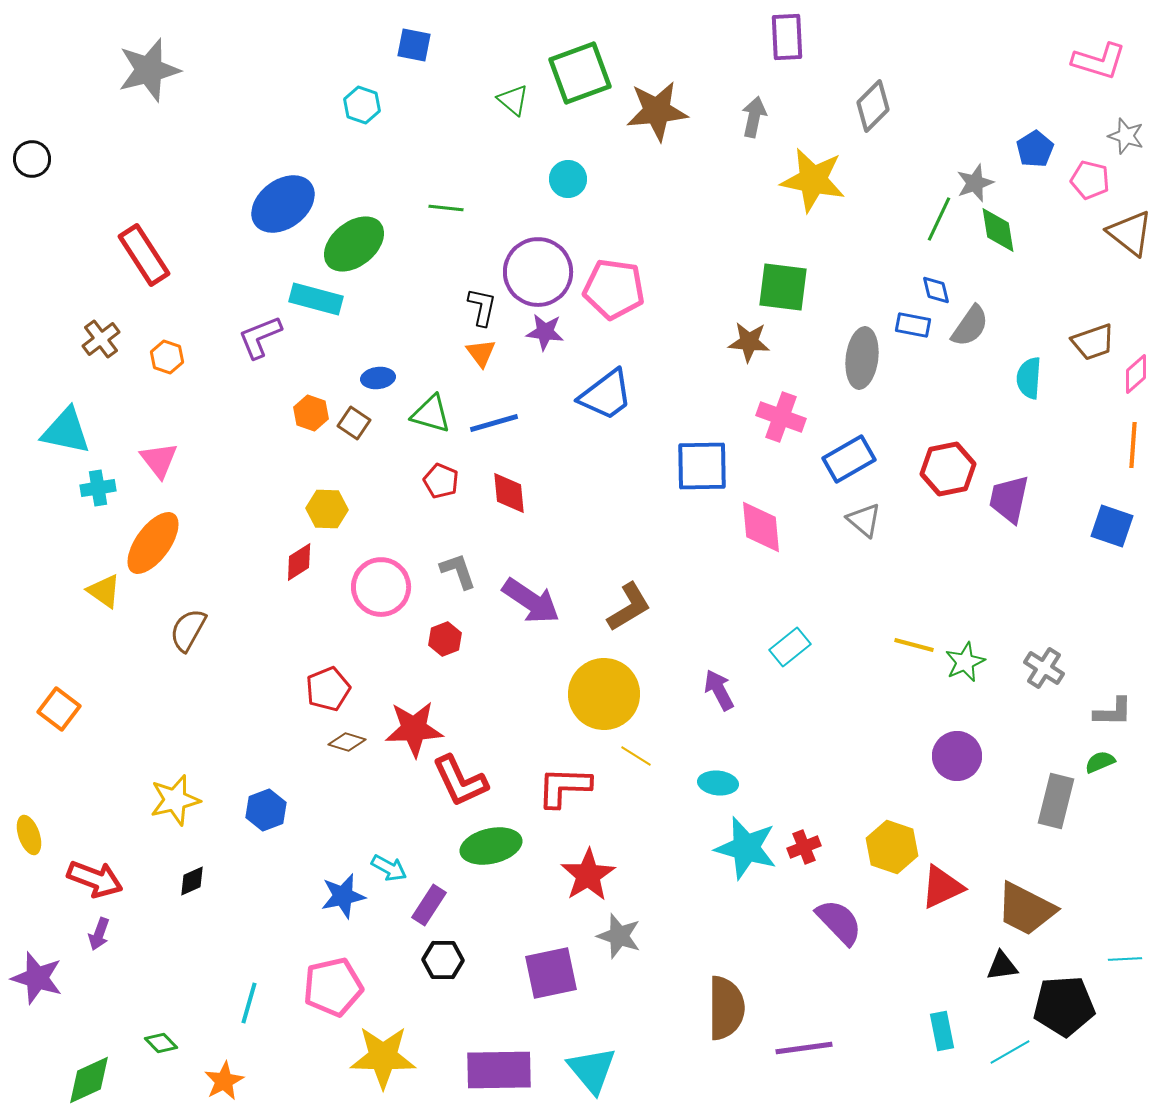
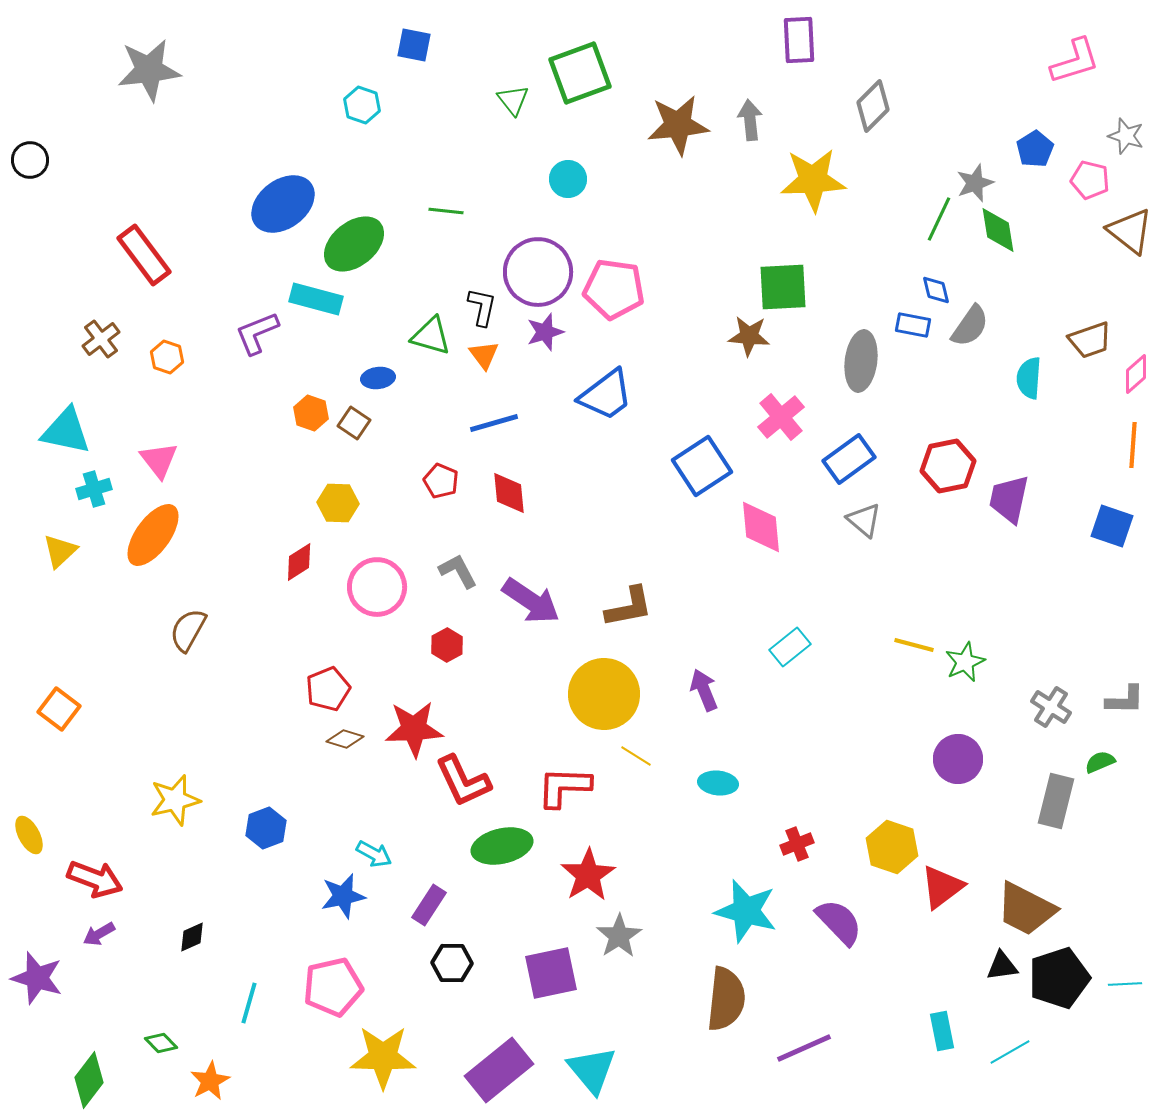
purple rectangle at (787, 37): moved 12 px right, 3 px down
pink L-shape at (1099, 61): moved 24 px left; rotated 34 degrees counterclockwise
gray star at (149, 70): rotated 8 degrees clockwise
green triangle at (513, 100): rotated 12 degrees clockwise
brown star at (657, 111): moved 21 px right, 14 px down
gray arrow at (754, 117): moved 4 px left, 3 px down; rotated 18 degrees counterclockwise
black circle at (32, 159): moved 2 px left, 1 px down
yellow star at (813, 180): rotated 14 degrees counterclockwise
green line at (446, 208): moved 3 px down
brown triangle at (1130, 233): moved 2 px up
red rectangle at (144, 255): rotated 4 degrees counterclockwise
green square at (783, 287): rotated 10 degrees counterclockwise
purple star at (545, 332): rotated 24 degrees counterclockwise
purple L-shape at (260, 337): moved 3 px left, 4 px up
brown star at (749, 342): moved 6 px up
brown trapezoid at (1093, 342): moved 3 px left, 2 px up
orange triangle at (481, 353): moved 3 px right, 2 px down
gray ellipse at (862, 358): moved 1 px left, 3 px down
green triangle at (431, 414): moved 78 px up
pink cross at (781, 417): rotated 30 degrees clockwise
blue rectangle at (849, 459): rotated 6 degrees counterclockwise
blue square at (702, 466): rotated 32 degrees counterclockwise
red hexagon at (948, 469): moved 3 px up
cyan cross at (98, 488): moved 4 px left, 1 px down; rotated 8 degrees counterclockwise
yellow hexagon at (327, 509): moved 11 px right, 6 px up
orange ellipse at (153, 543): moved 8 px up
gray L-shape at (458, 571): rotated 9 degrees counterclockwise
pink circle at (381, 587): moved 4 px left
yellow triangle at (104, 591): moved 44 px left, 40 px up; rotated 42 degrees clockwise
brown L-shape at (629, 607): rotated 20 degrees clockwise
red hexagon at (445, 639): moved 2 px right, 6 px down; rotated 8 degrees counterclockwise
gray cross at (1044, 668): moved 7 px right, 39 px down
purple arrow at (719, 690): moved 15 px left; rotated 6 degrees clockwise
gray L-shape at (1113, 712): moved 12 px right, 12 px up
brown diamond at (347, 742): moved 2 px left, 3 px up
purple circle at (957, 756): moved 1 px right, 3 px down
red L-shape at (460, 781): moved 3 px right
blue hexagon at (266, 810): moved 18 px down
yellow ellipse at (29, 835): rotated 9 degrees counterclockwise
green ellipse at (491, 846): moved 11 px right
red cross at (804, 847): moved 7 px left, 3 px up
cyan star at (746, 848): moved 63 px down
cyan arrow at (389, 868): moved 15 px left, 14 px up
black diamond at (192, 881): moved 56 px down
red triangle at (942, 887): rotated 12 degrees counterclockwise
purple arrow at (99, 934): rotated 40 degrees clockwise
gray star at (619, 936): rotated 21 degrees clockwise
cyan line at (1125, 959): moved 25 px down
black hexagon at (443, 960): moved 9 px right, 3 px down
black pentagon at (1064, 1006): moved 5 px left, 28 px up; rotated 14 degrees counterclockwise
brown semicircle at (726, 1008): moved 9 px up; rotated 6 degrees clockwise
purple line at (804, 1048): rotated 16 degrees counterclockwise
purple rectangle at (499, 1070): rotated 38 degrees counterclockwise
green diamond at (89, 1080): rotated 28 degrees counterclockwise
orange star at (224, 1081): moved 14 px left
